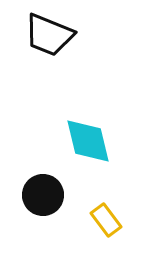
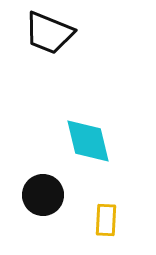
black trapezoid: moved 2 px up
yellow rectangle: rotated 40 degrees clockwise
